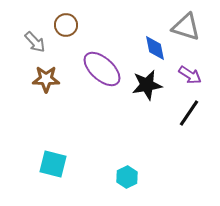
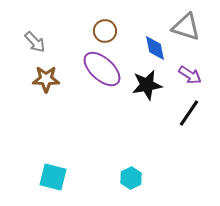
brown circle: moved 39 px right, 6 px down
cyan square: moved 13 px down
cyan hexagon: moved 4 px right, 1 px down
